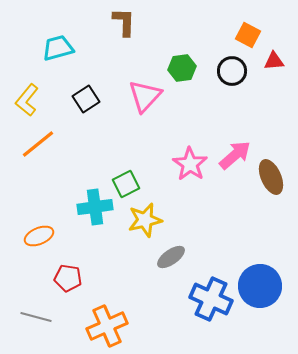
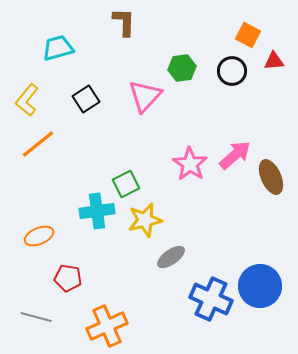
cyan cross: moved 2 px right, 4 px down
